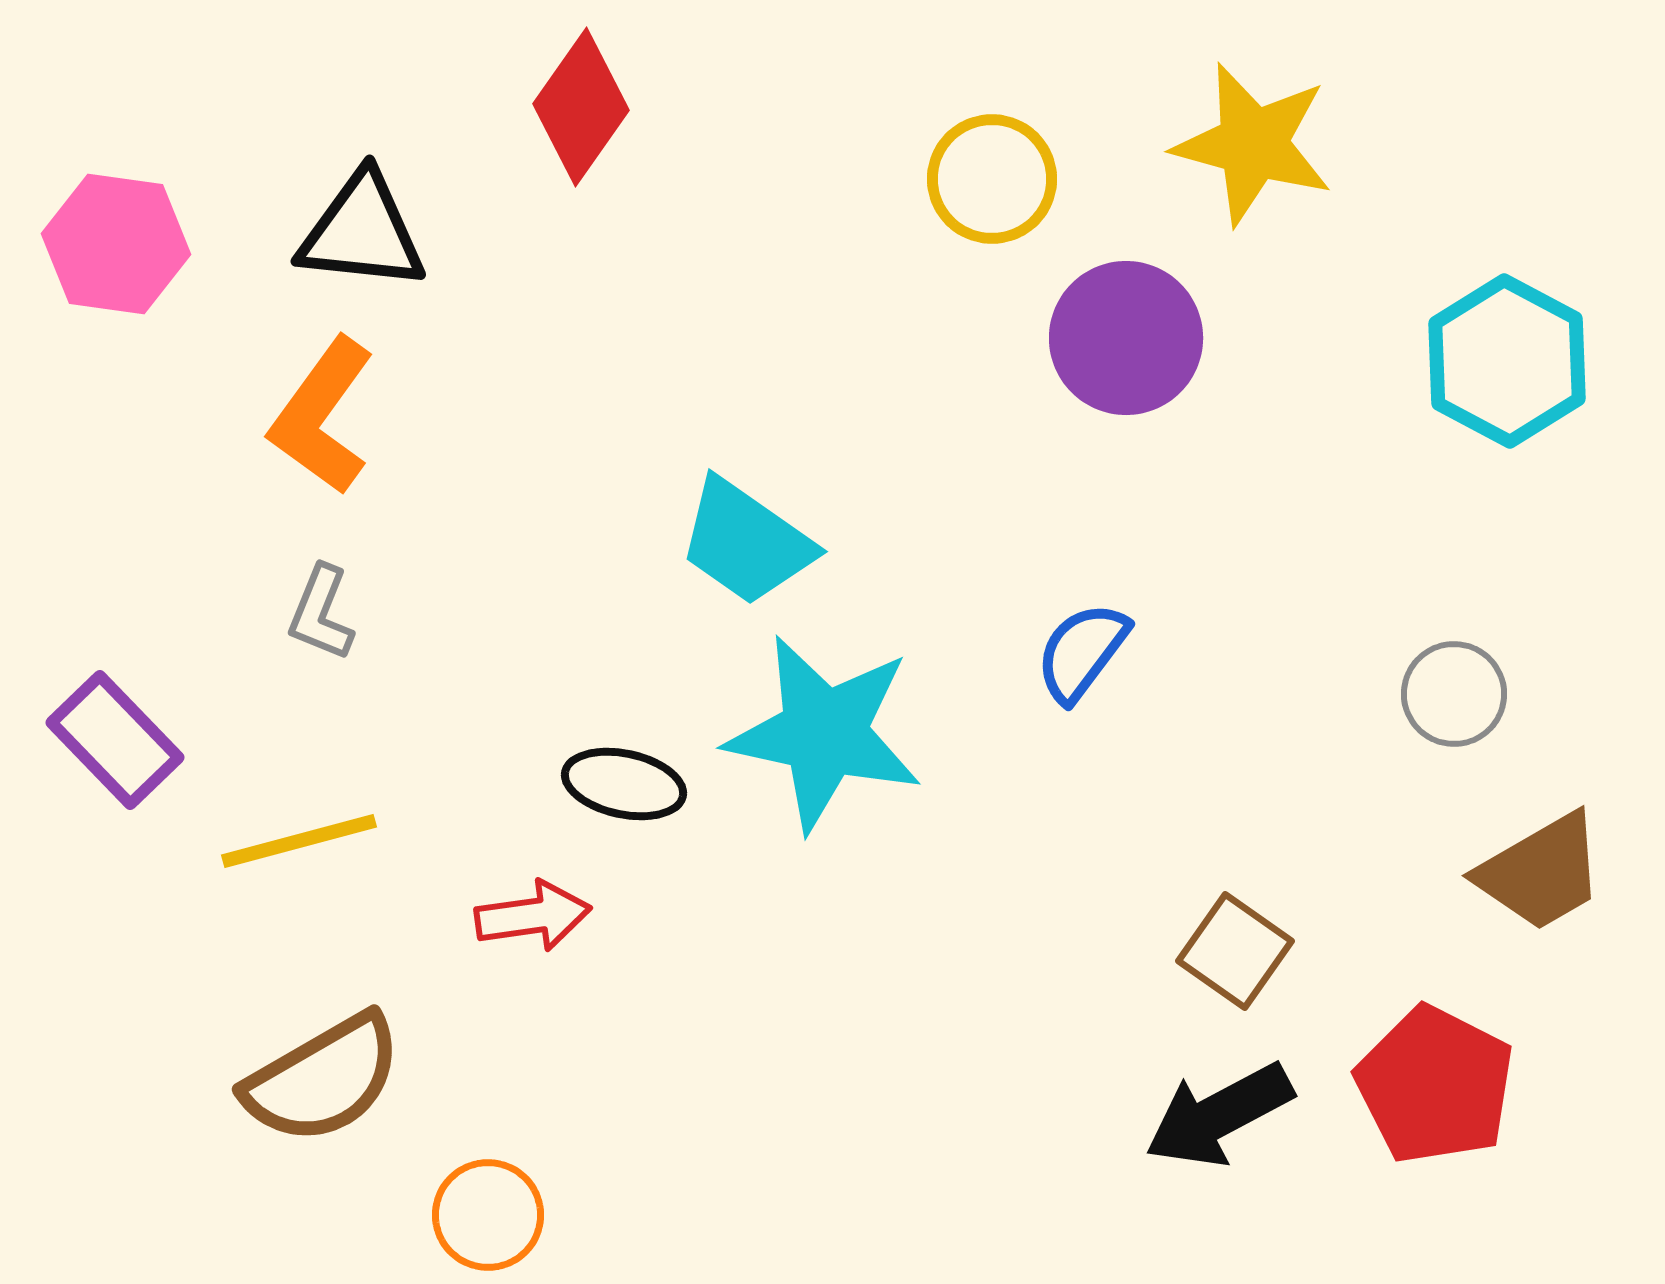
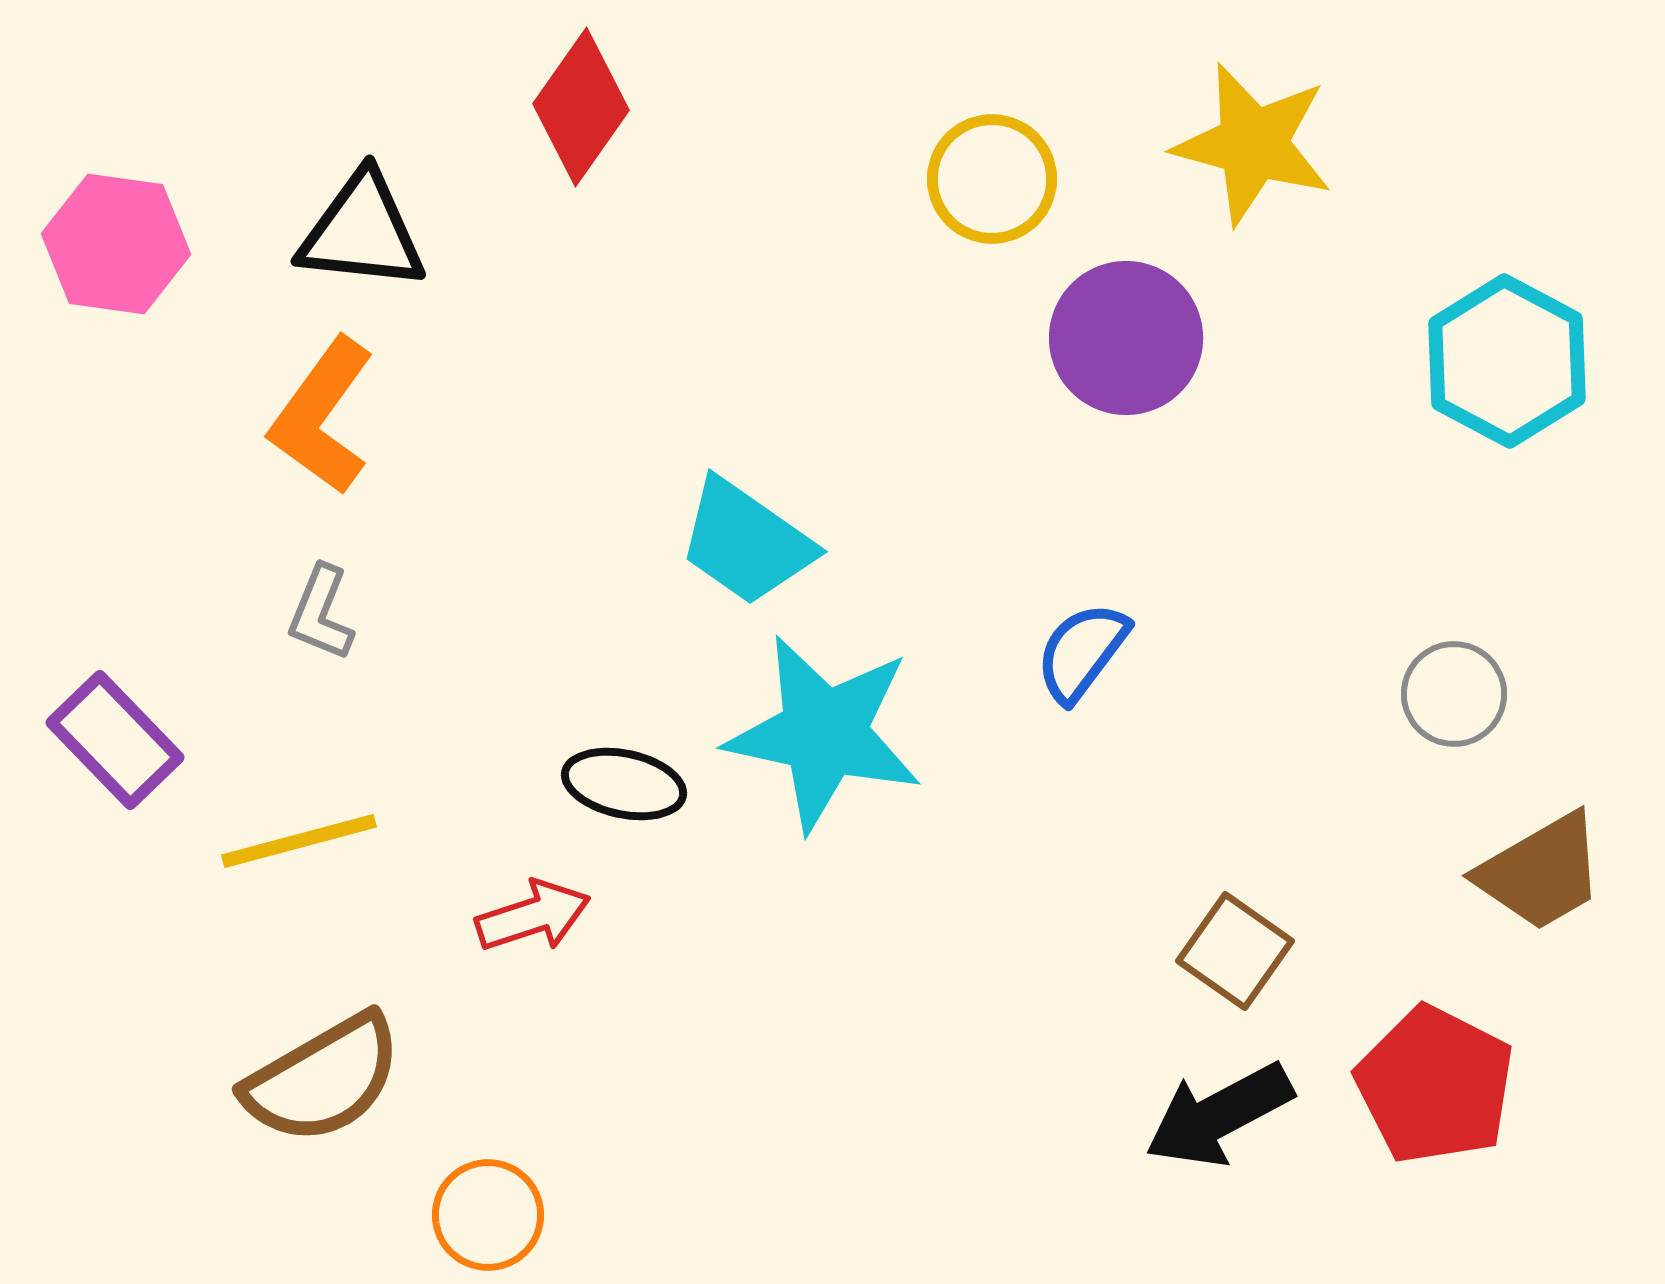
red arrow: rotated 10 degrees counterclockwise
